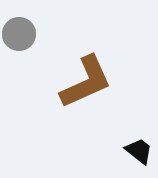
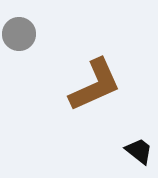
brown L-shape: moved 9 px right, 3 px down
